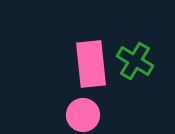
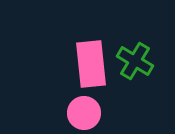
pink circle: moved 1 px right, 2 px up
